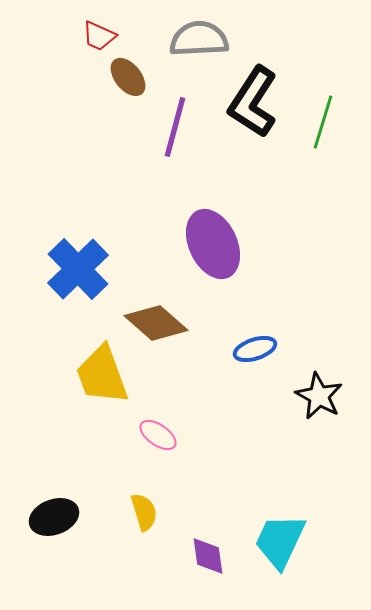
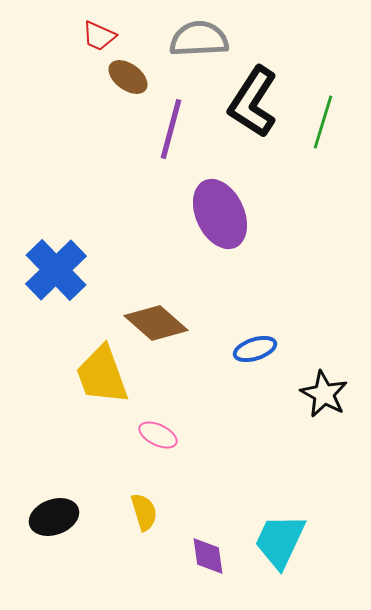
brown ellipse: rotated 15 degrees counterclockwise
purple line: moved 4 px left, 2 px down
purple ellipse: moved 7 px right, 30 px up
blue cross: moved 22 px left, 1 px down
black star: moved 5 px right, 2 px up
pink ellipse: rotated 9 degrees counterclockwise
